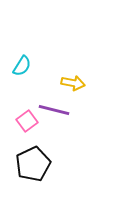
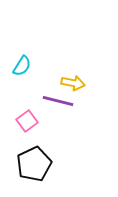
purple line: moved 4 px right, 9 px up
black pentagon: moved 1 px right
